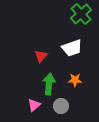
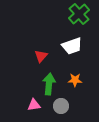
green cross: moved 2 px left
white trapezoid: moved 2 px up
pink triangle: rotated 32 degrees clockwise
